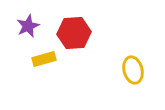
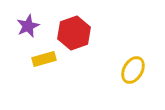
red hexagon: rotated 16 degrees counterclockwise
yellow ellipse: rotated 44 degrees clockwise
